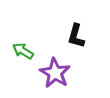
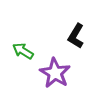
black L-shape: rotated 15 degrees clockwise
